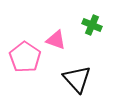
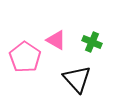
green cross: moved 17 px down
pink triangle: rotated 10 degrees clockwise
